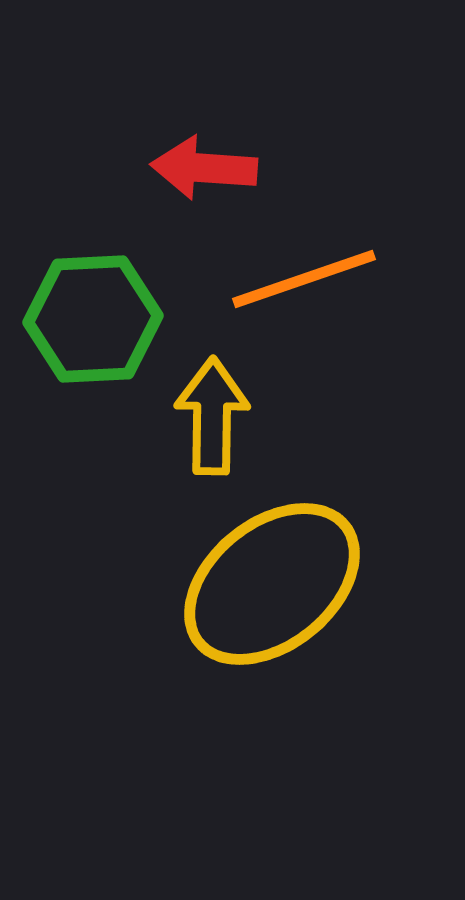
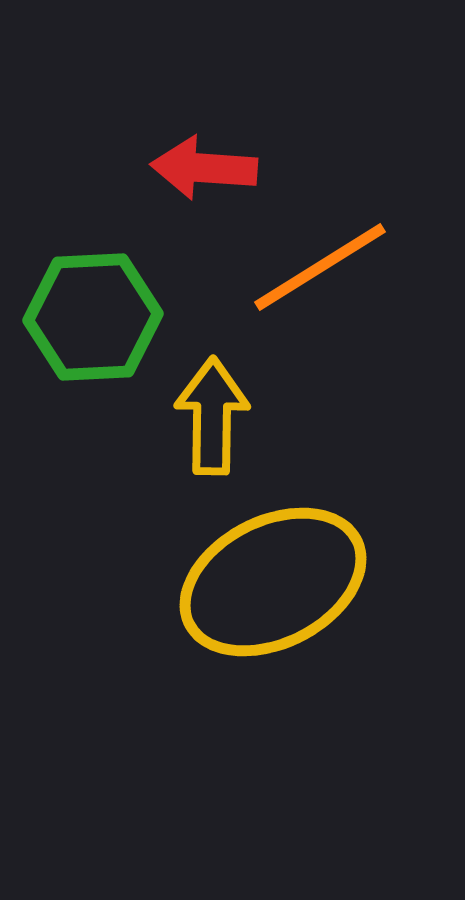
orange line: moved 16 px right, 12 px up; rotated 13 degrees counterclockwise
green hexagon: moved 2 px up
yellow ellipse: moved 1 px right, 2 px up; rotated 12 degrees clockwise
